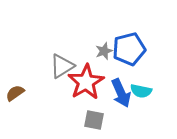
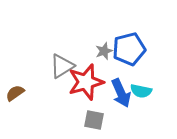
red star: rotated 15 degrees clockwise
